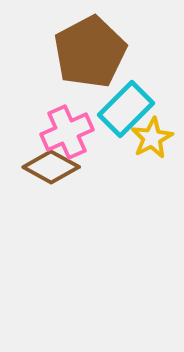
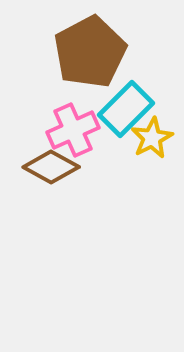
pink cross: moved 6 px right, 2 px up
